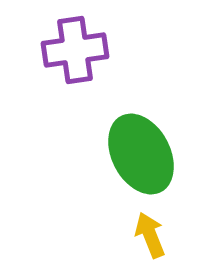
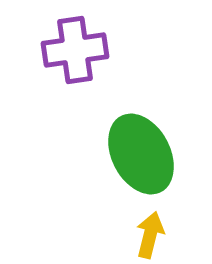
yellow arrow: rotated 36 degrees clockwise
